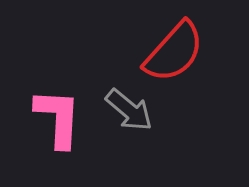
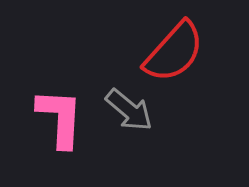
pink L-shape: moved 2 px right
